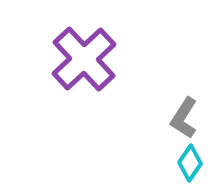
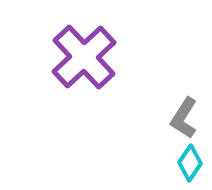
purple cross: moved 2 px up
